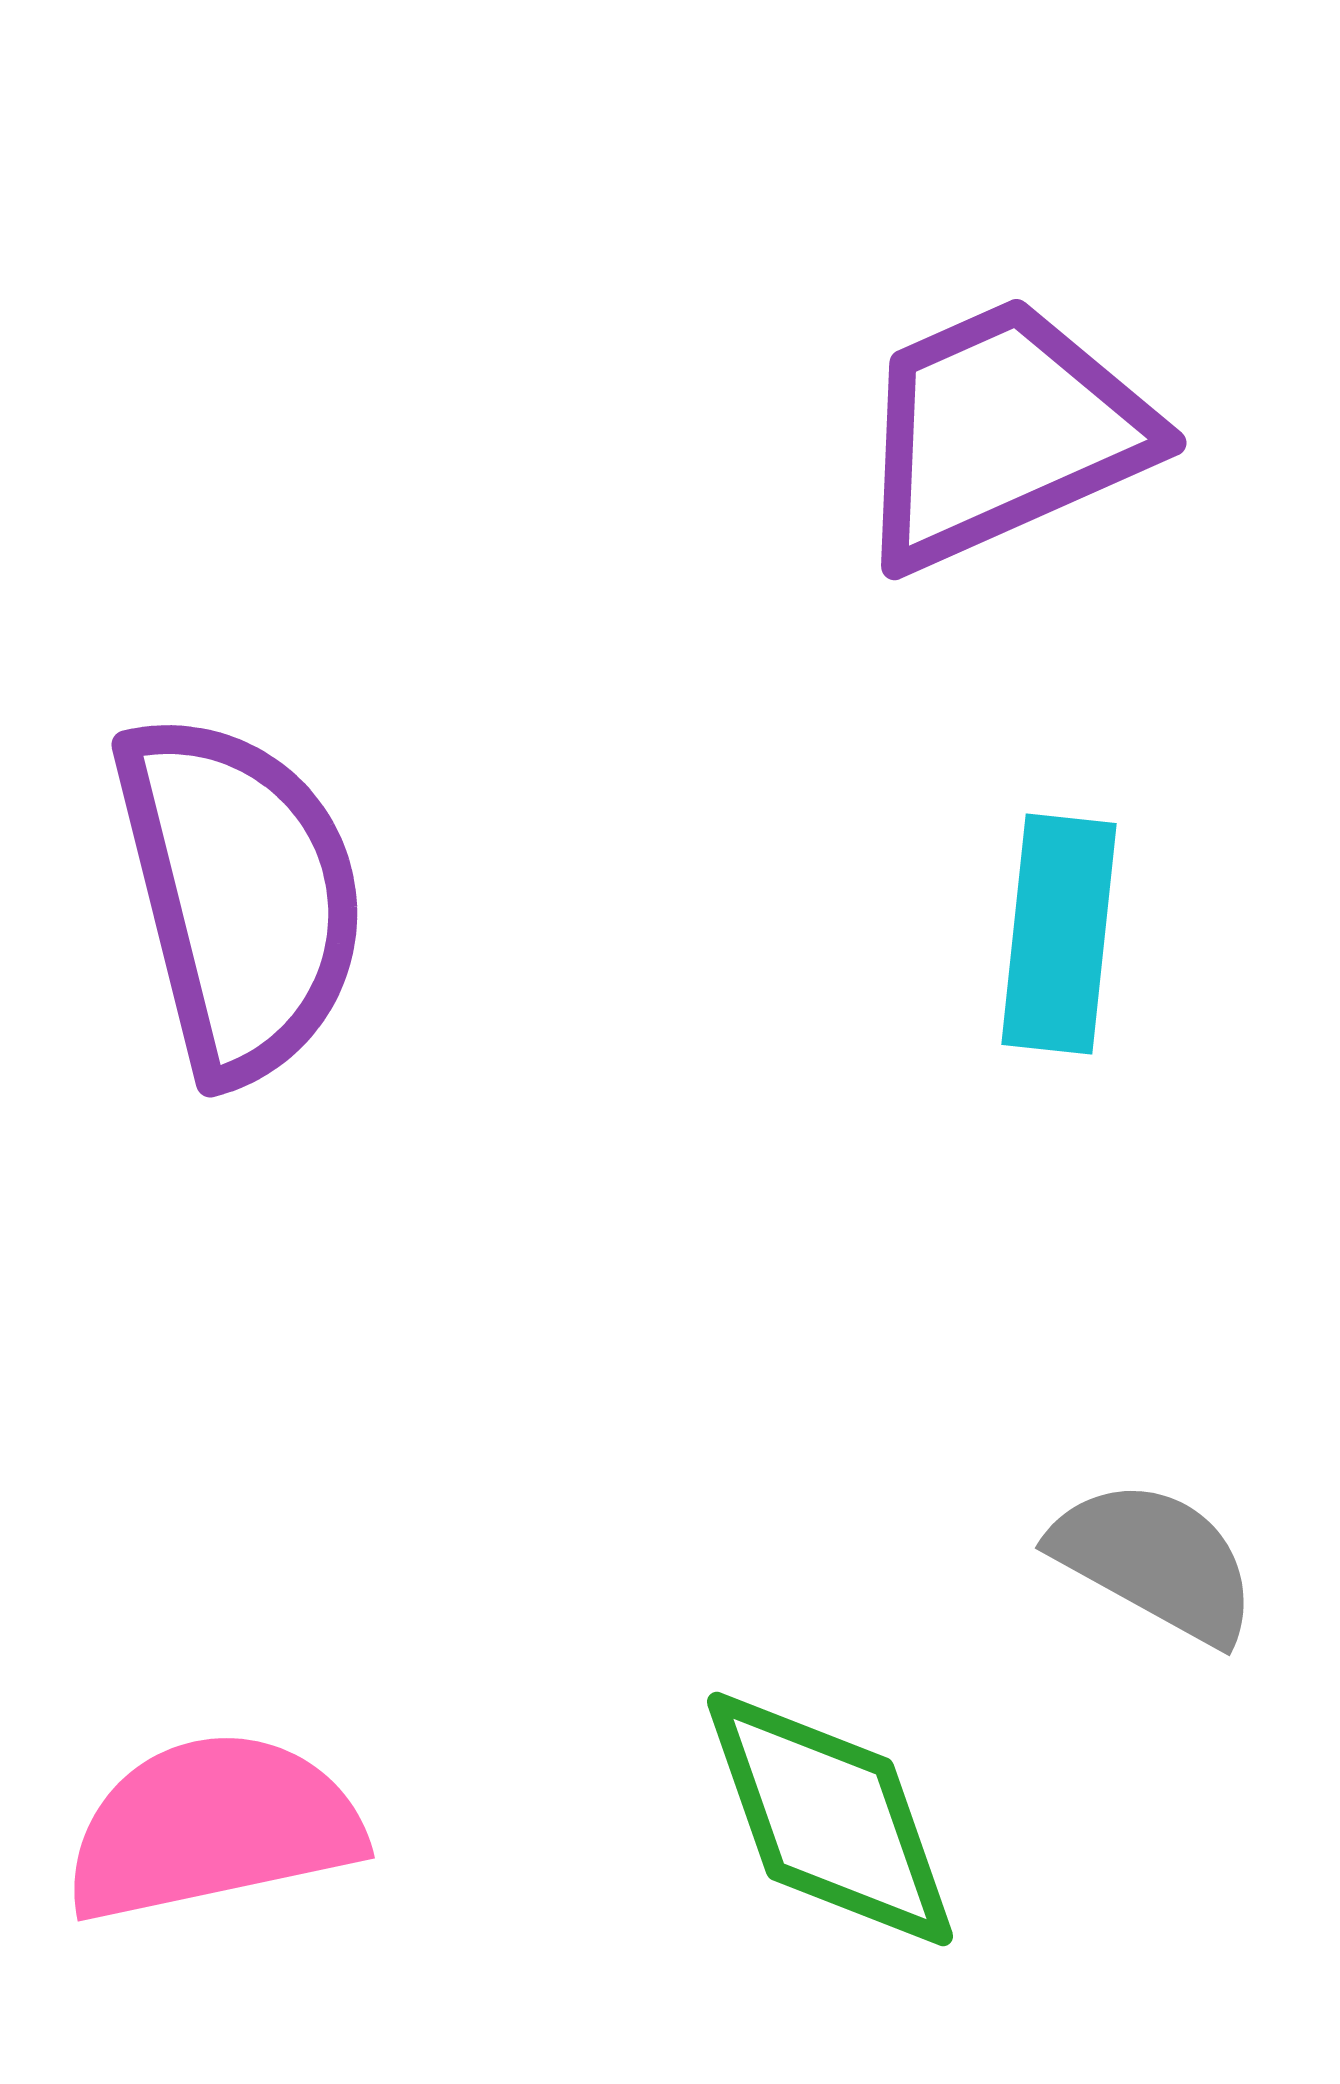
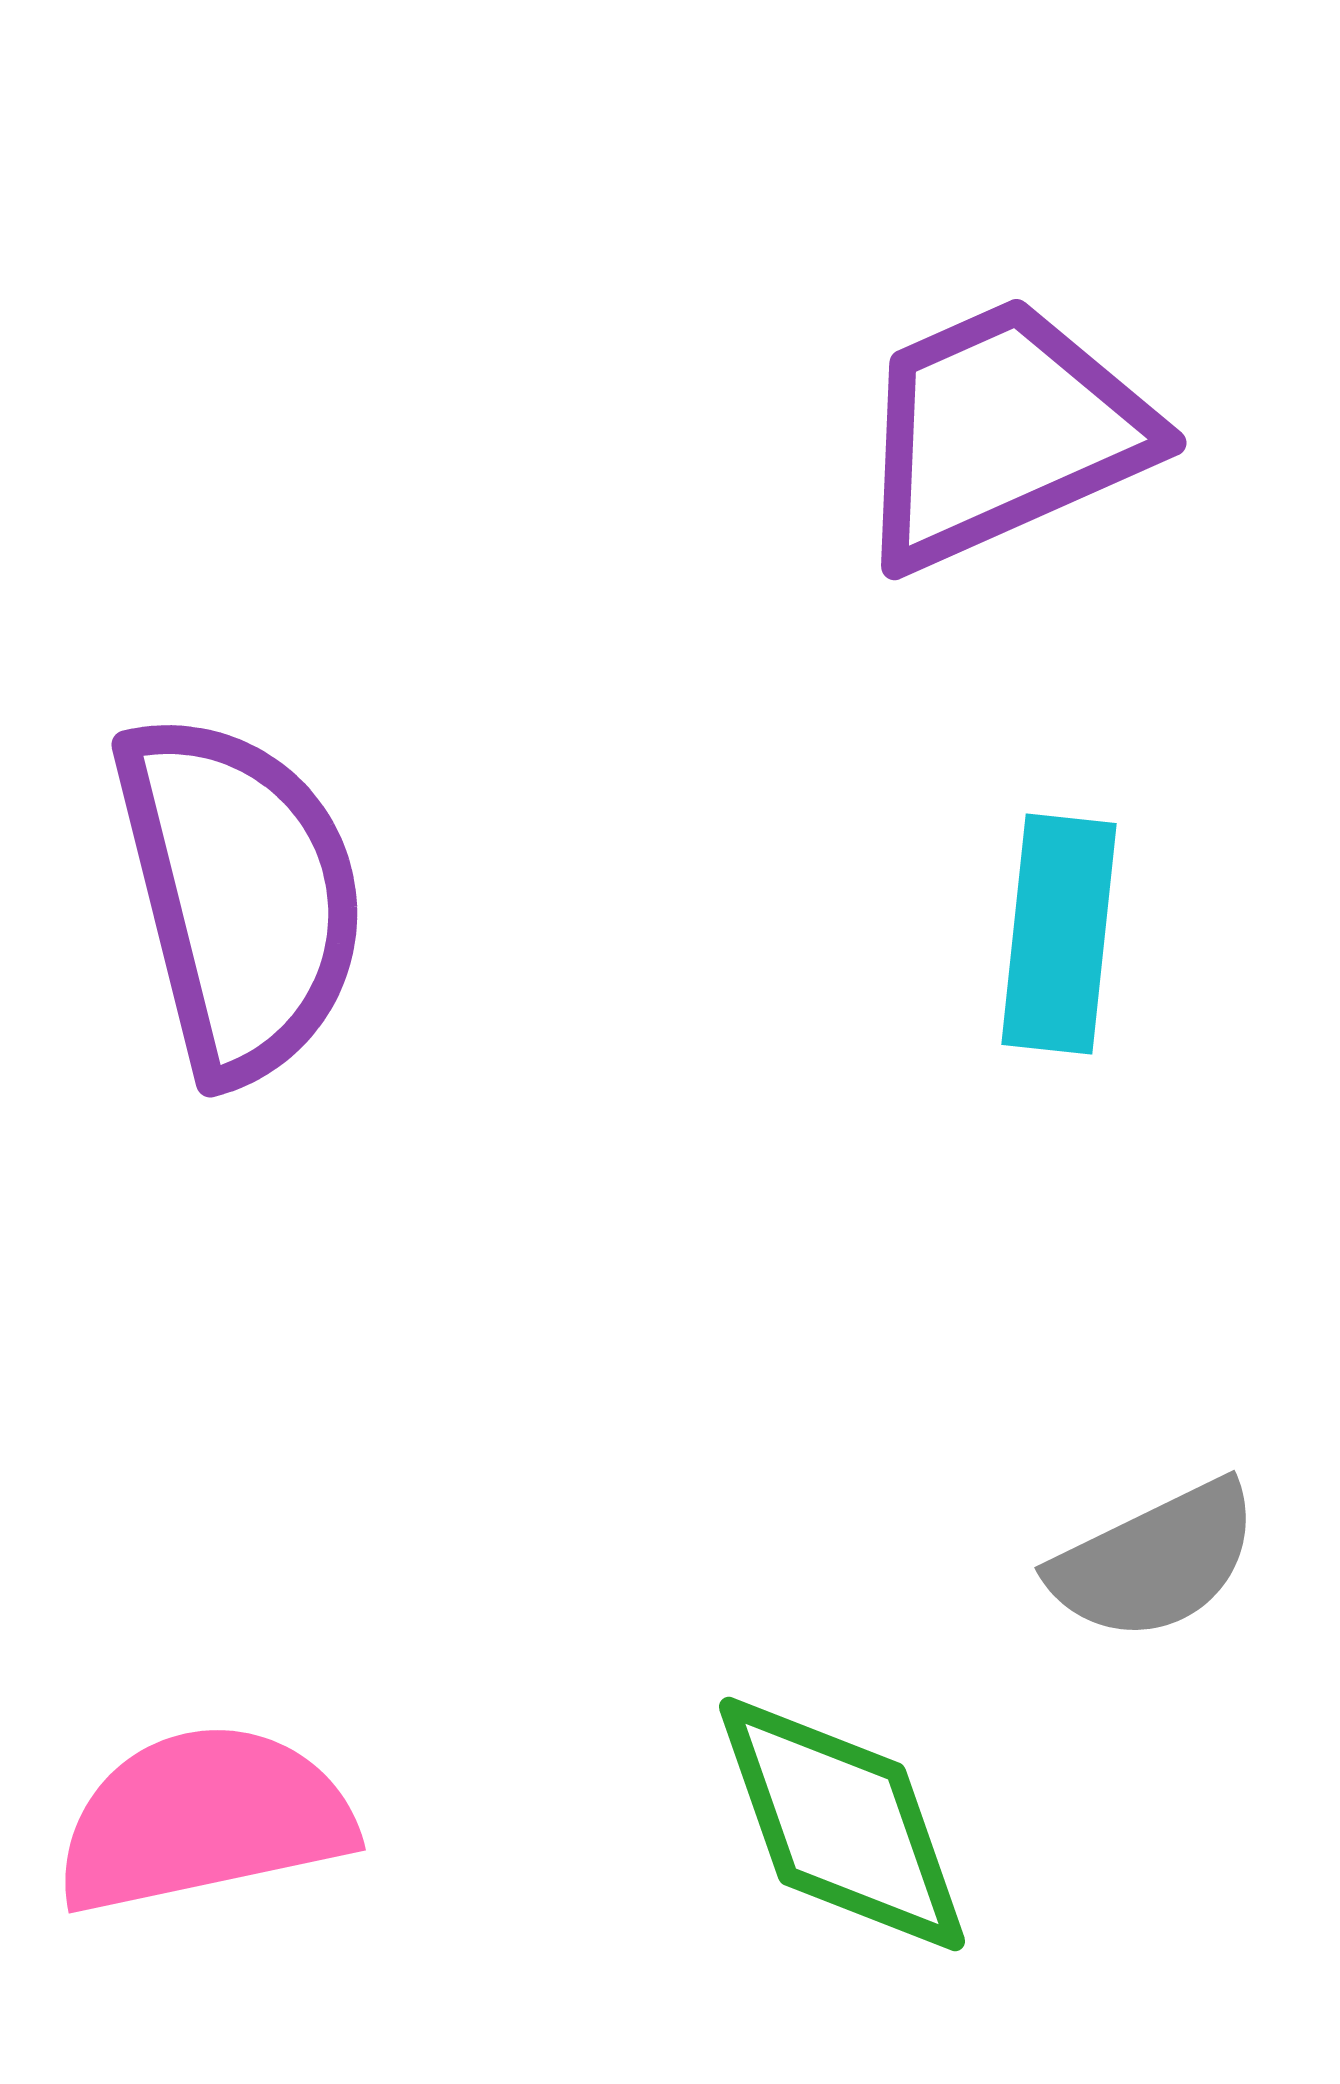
gray semicircle: rotated 125 degrees clockwise
green diamond: moved 12 px right, 5 px down
pink semicircle: moved 9 px left, 8 px up
